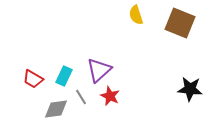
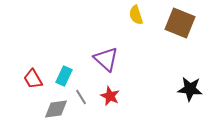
purple triangle: moved 7 px right, 11 px up; rotated 36 degrees counterclockwise
red trapezoid: rotated 30 degrees clockwise
